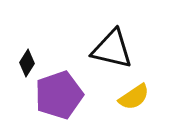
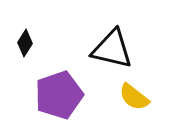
black diamond: moved 2 px left, 20 px up
yellow semicircle: rotated 72 degrees clockwise
